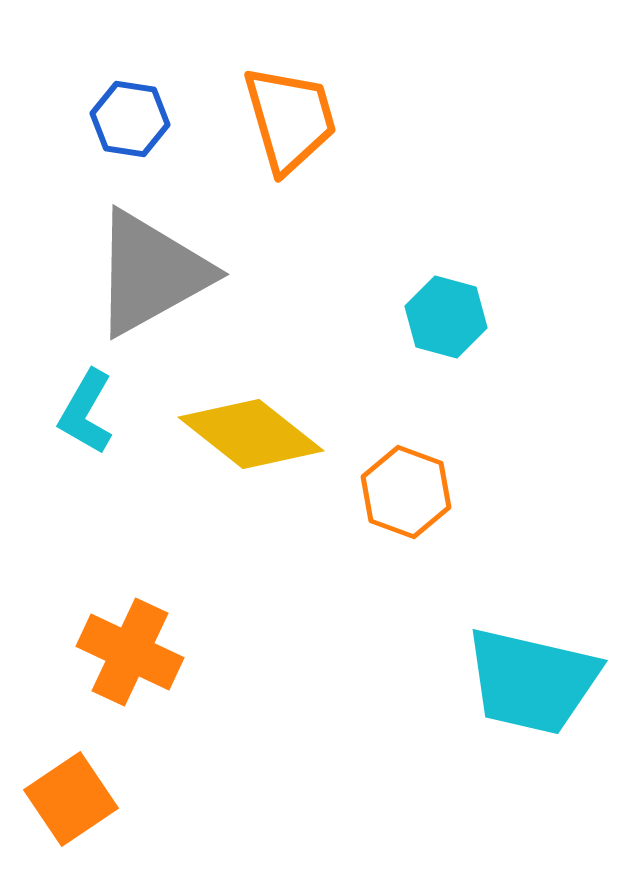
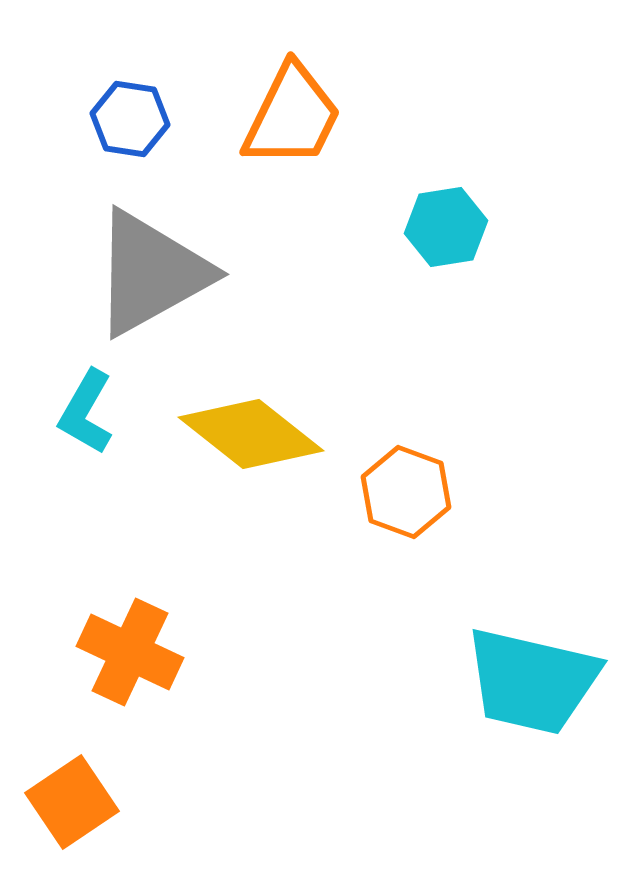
orange trapezoid: moved 2 px right, 3 px up; rotated 42 degrees clockwise
cyan hexagon: moved 90 px up; rotated 24 degrees counterclockwise
orange square: moved 1 px right, 3 px down
